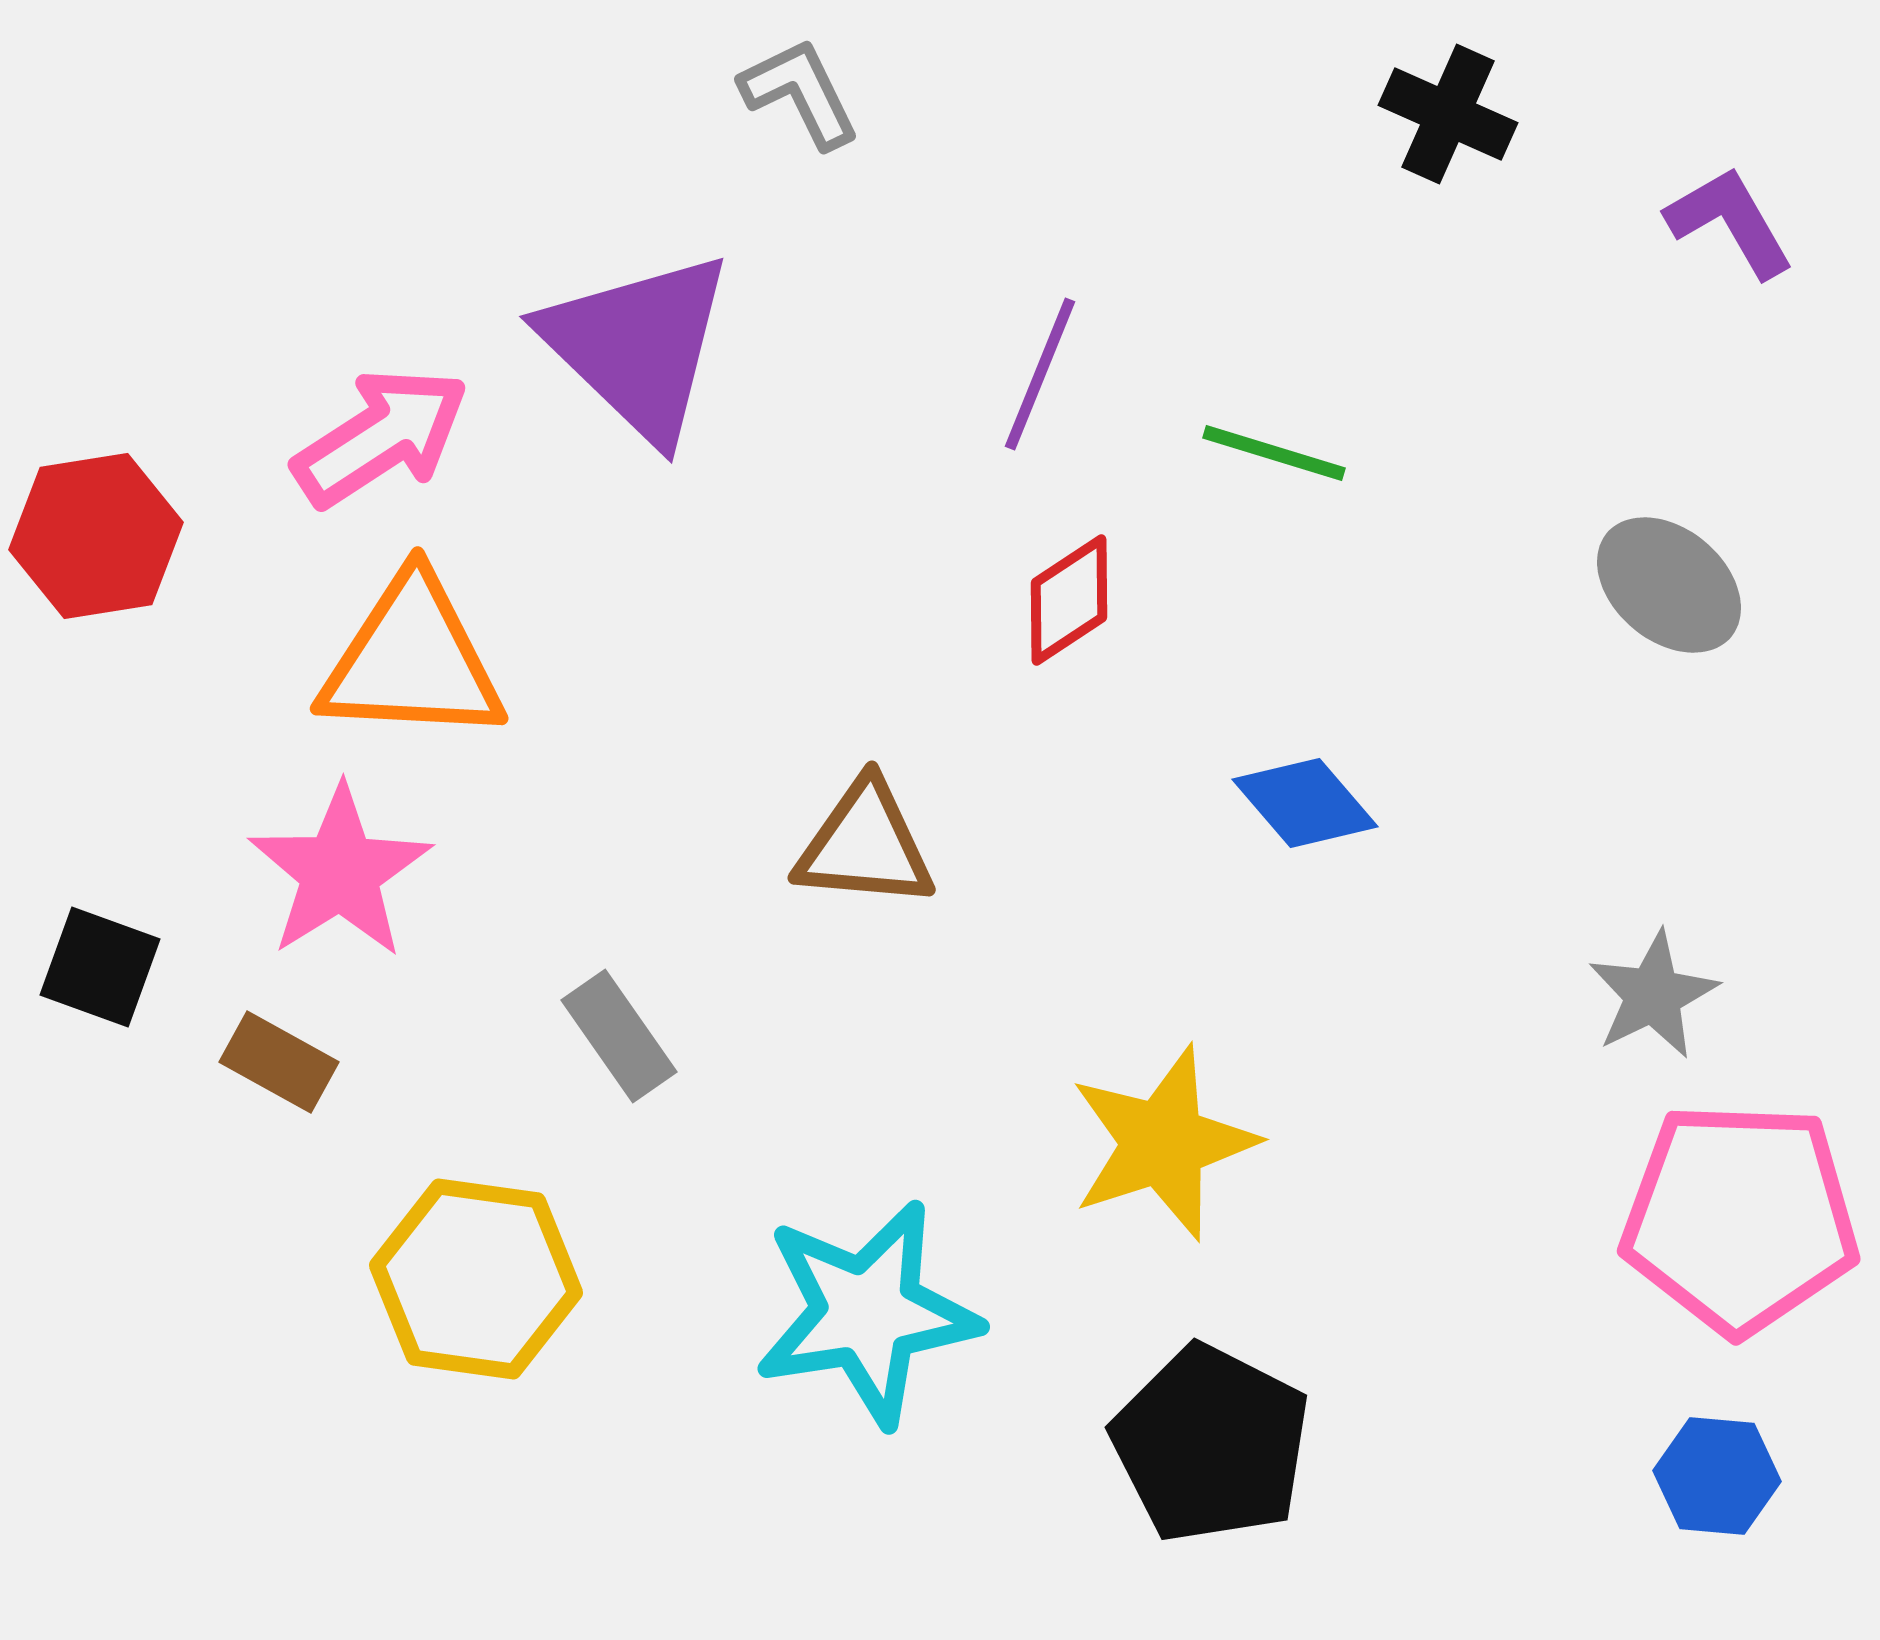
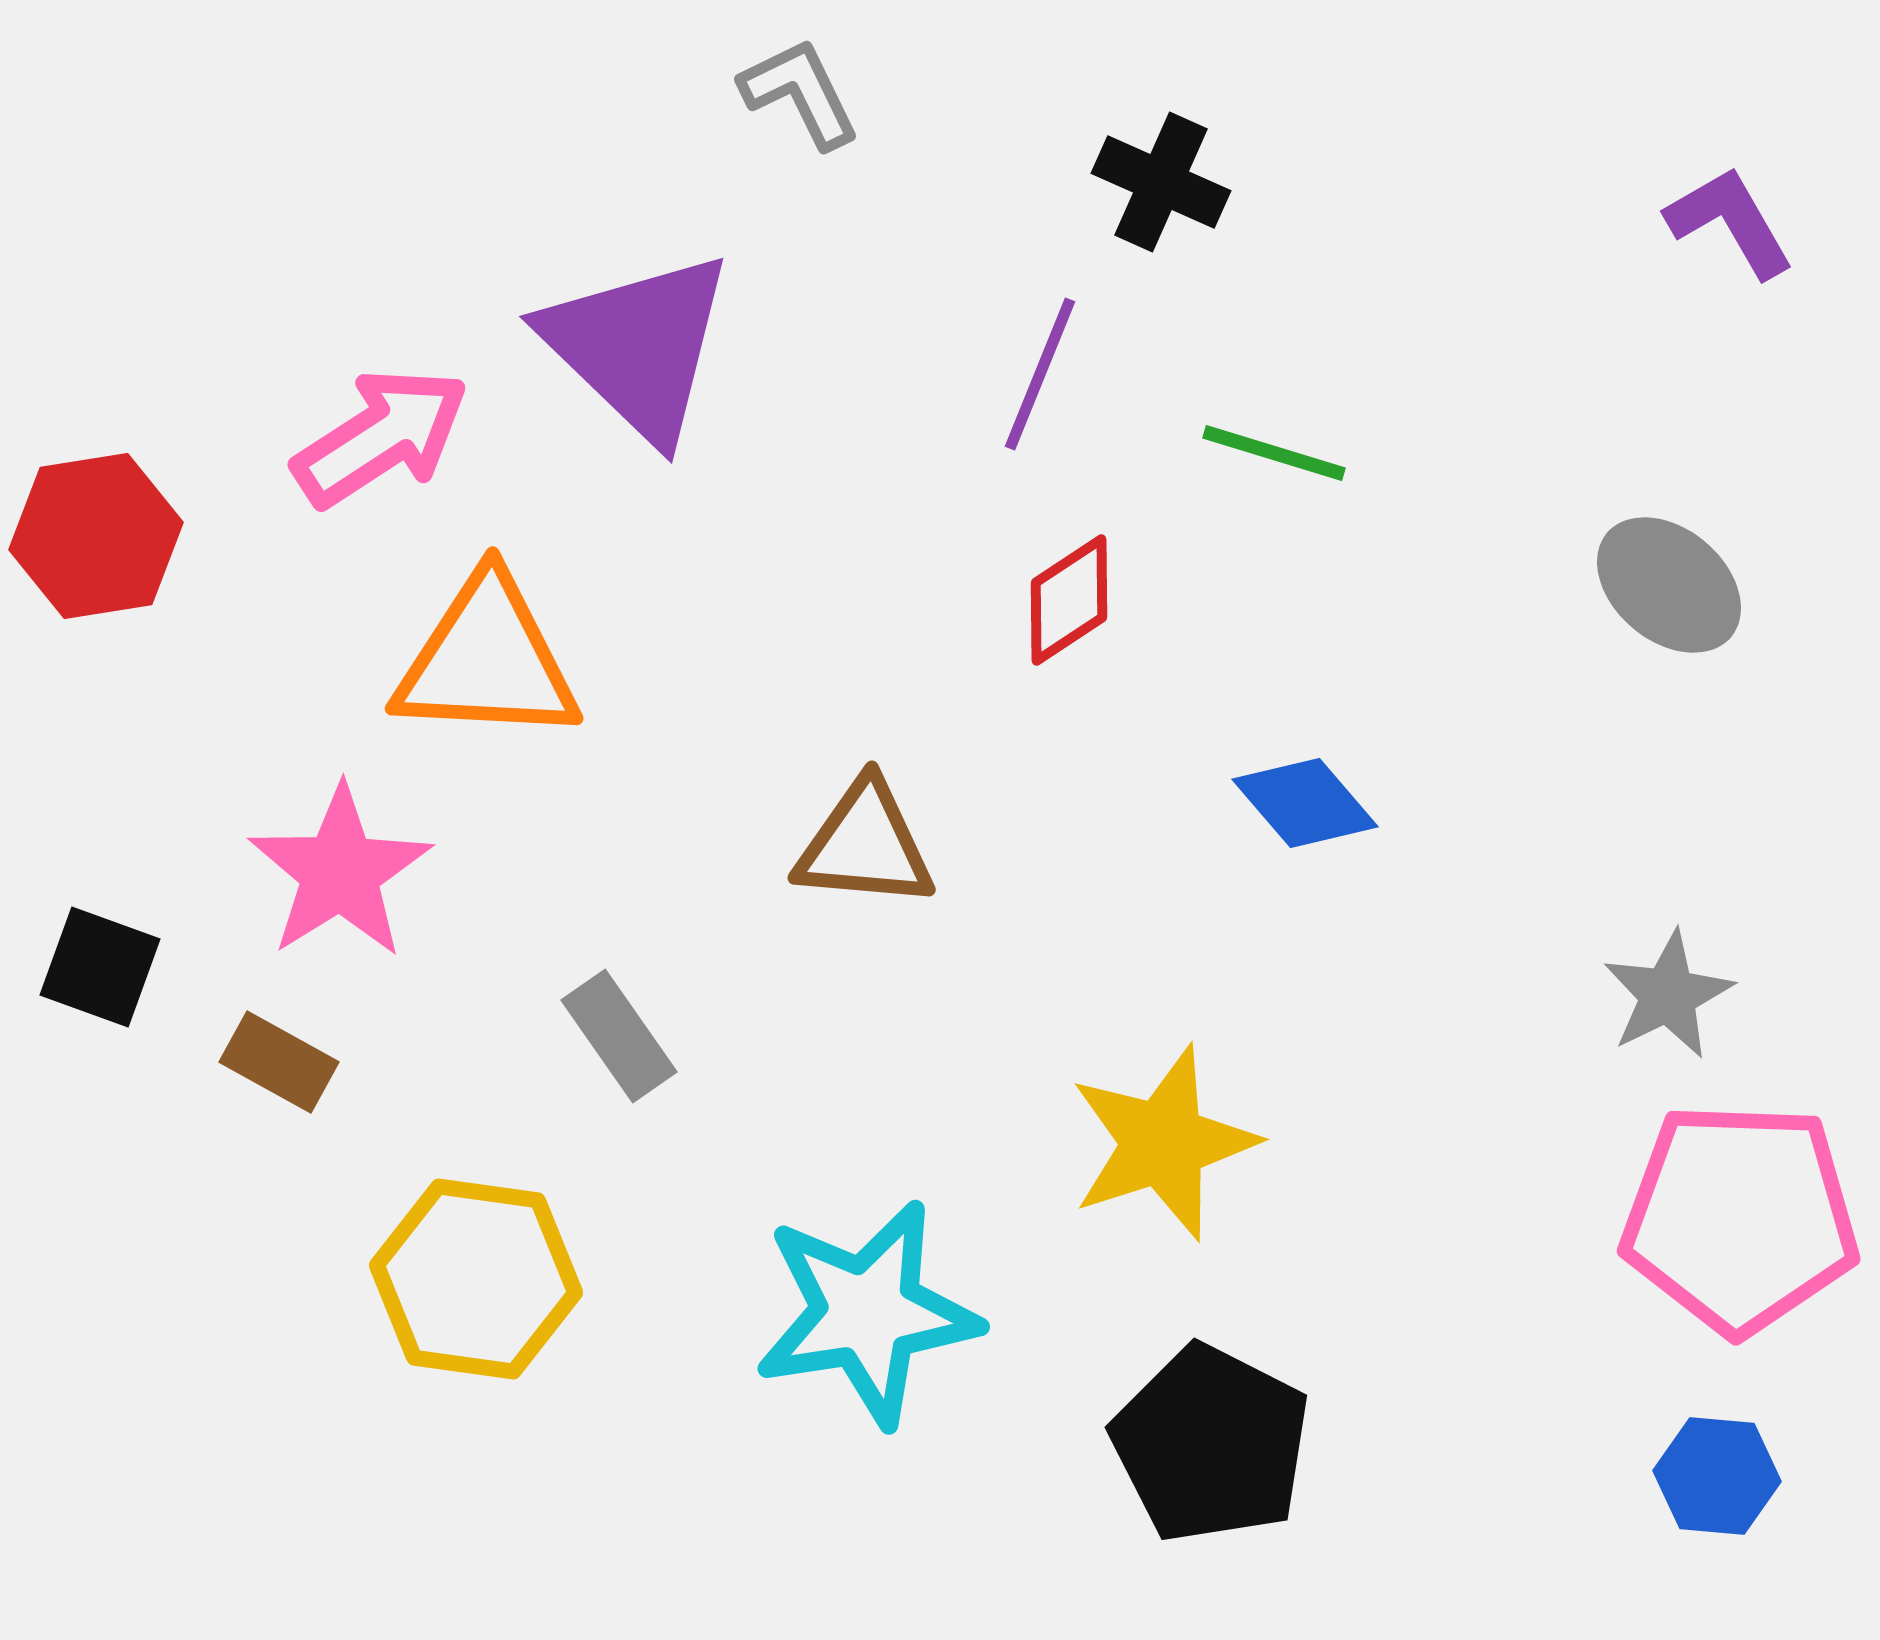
black cross: moved 287 px left, 68 px down
orange triangle: moved 75 px right
gray star: moved 15 px right
